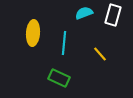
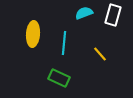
yellow ellipse: moved 1 px down
